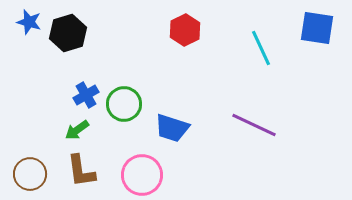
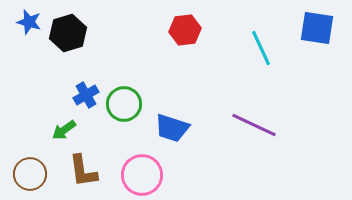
red hexagon: rotated 20 degrees clockwise
green arrow: moved 13 px left
brown L-shape: moved 2 px right
